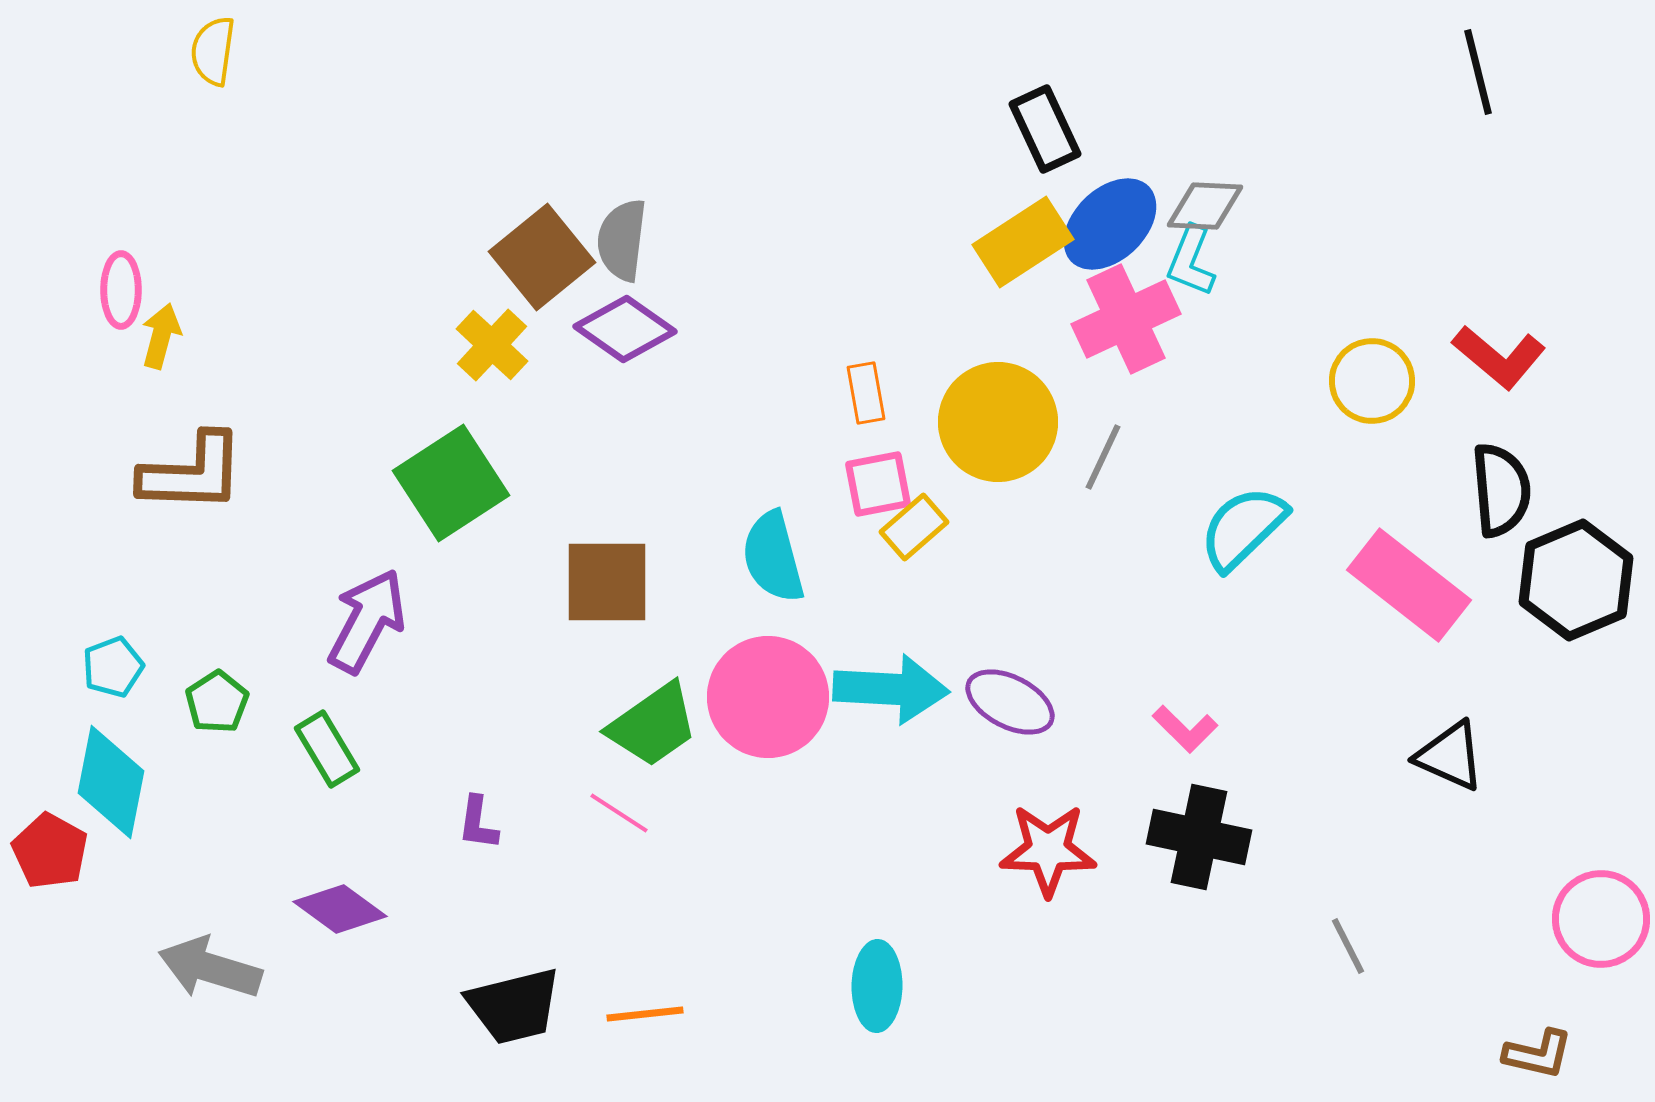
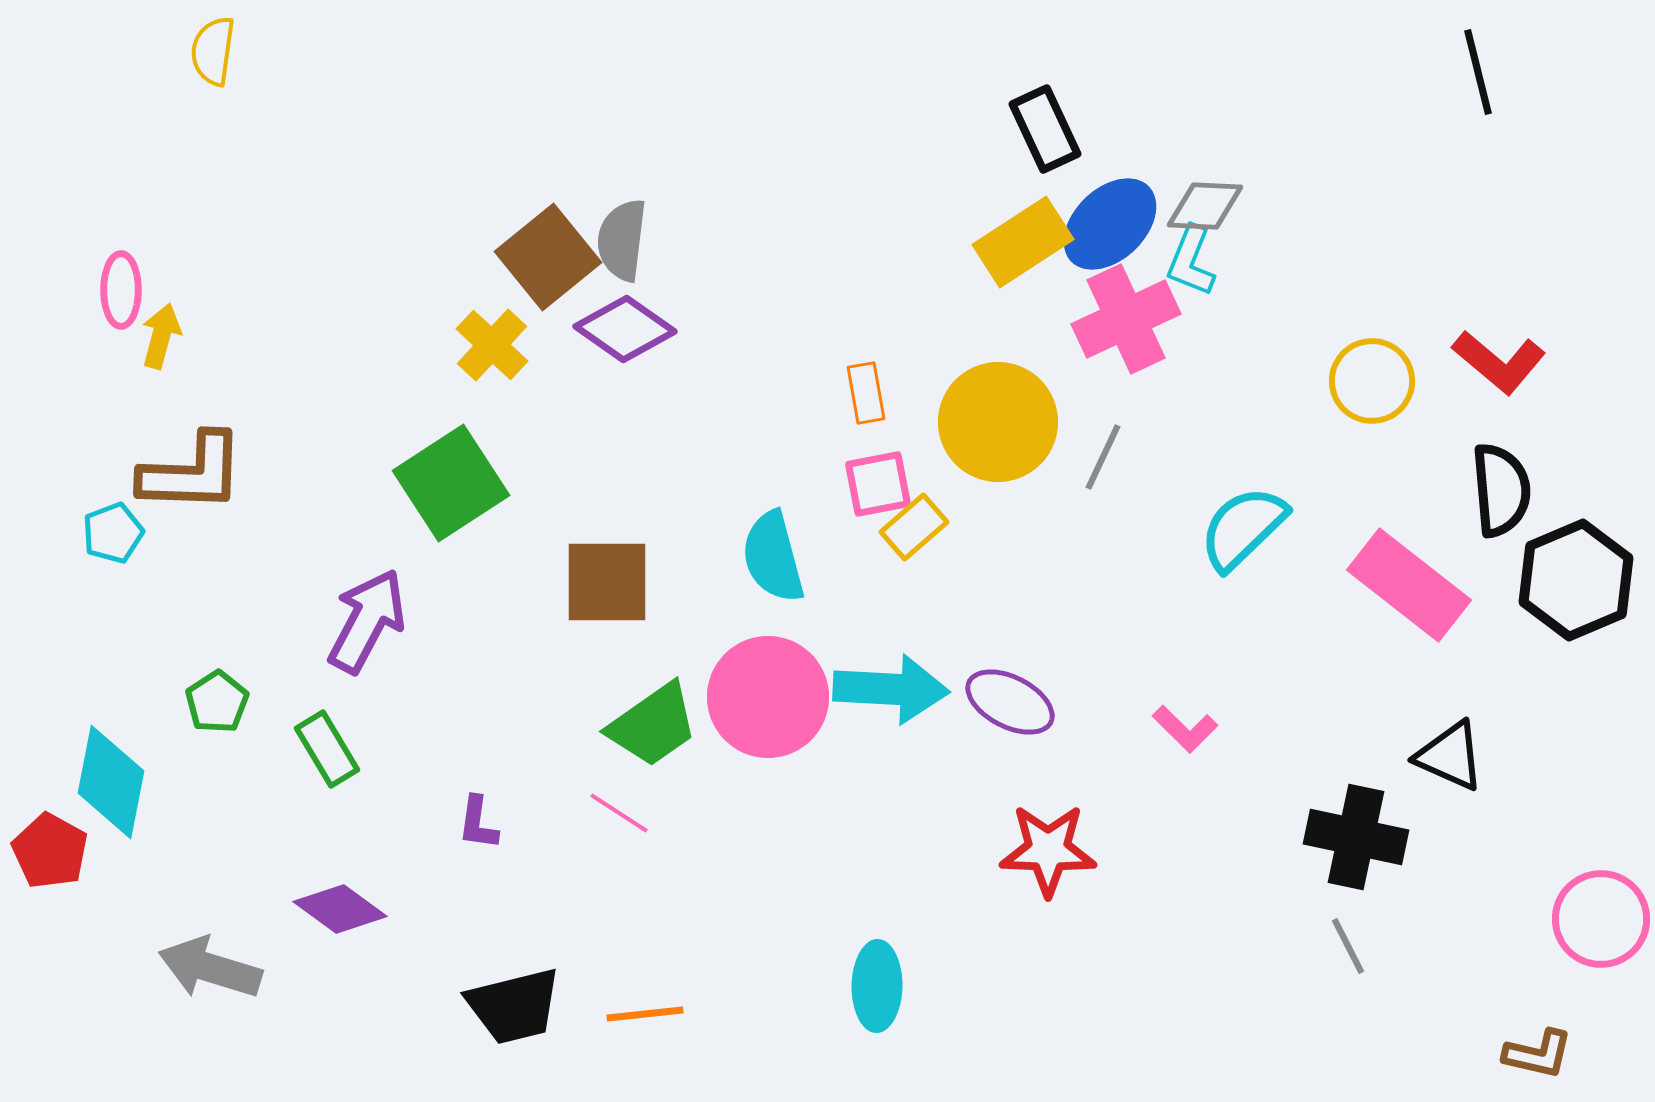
brown square at (542, 257): moved 6 px right
red L-shape at (1499, 357): moved 5 px down
cyan pentagon at (113, 667): moved 134 px up
black cross at (1199, 837): moved 157 px right
